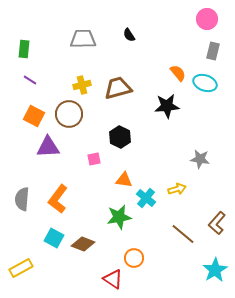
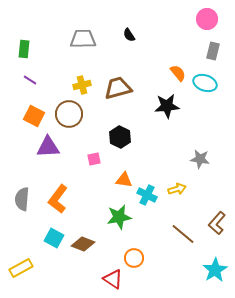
cyan cross: moved 1 px right, 3 px up; rotated 12 degrees counterclockwise
